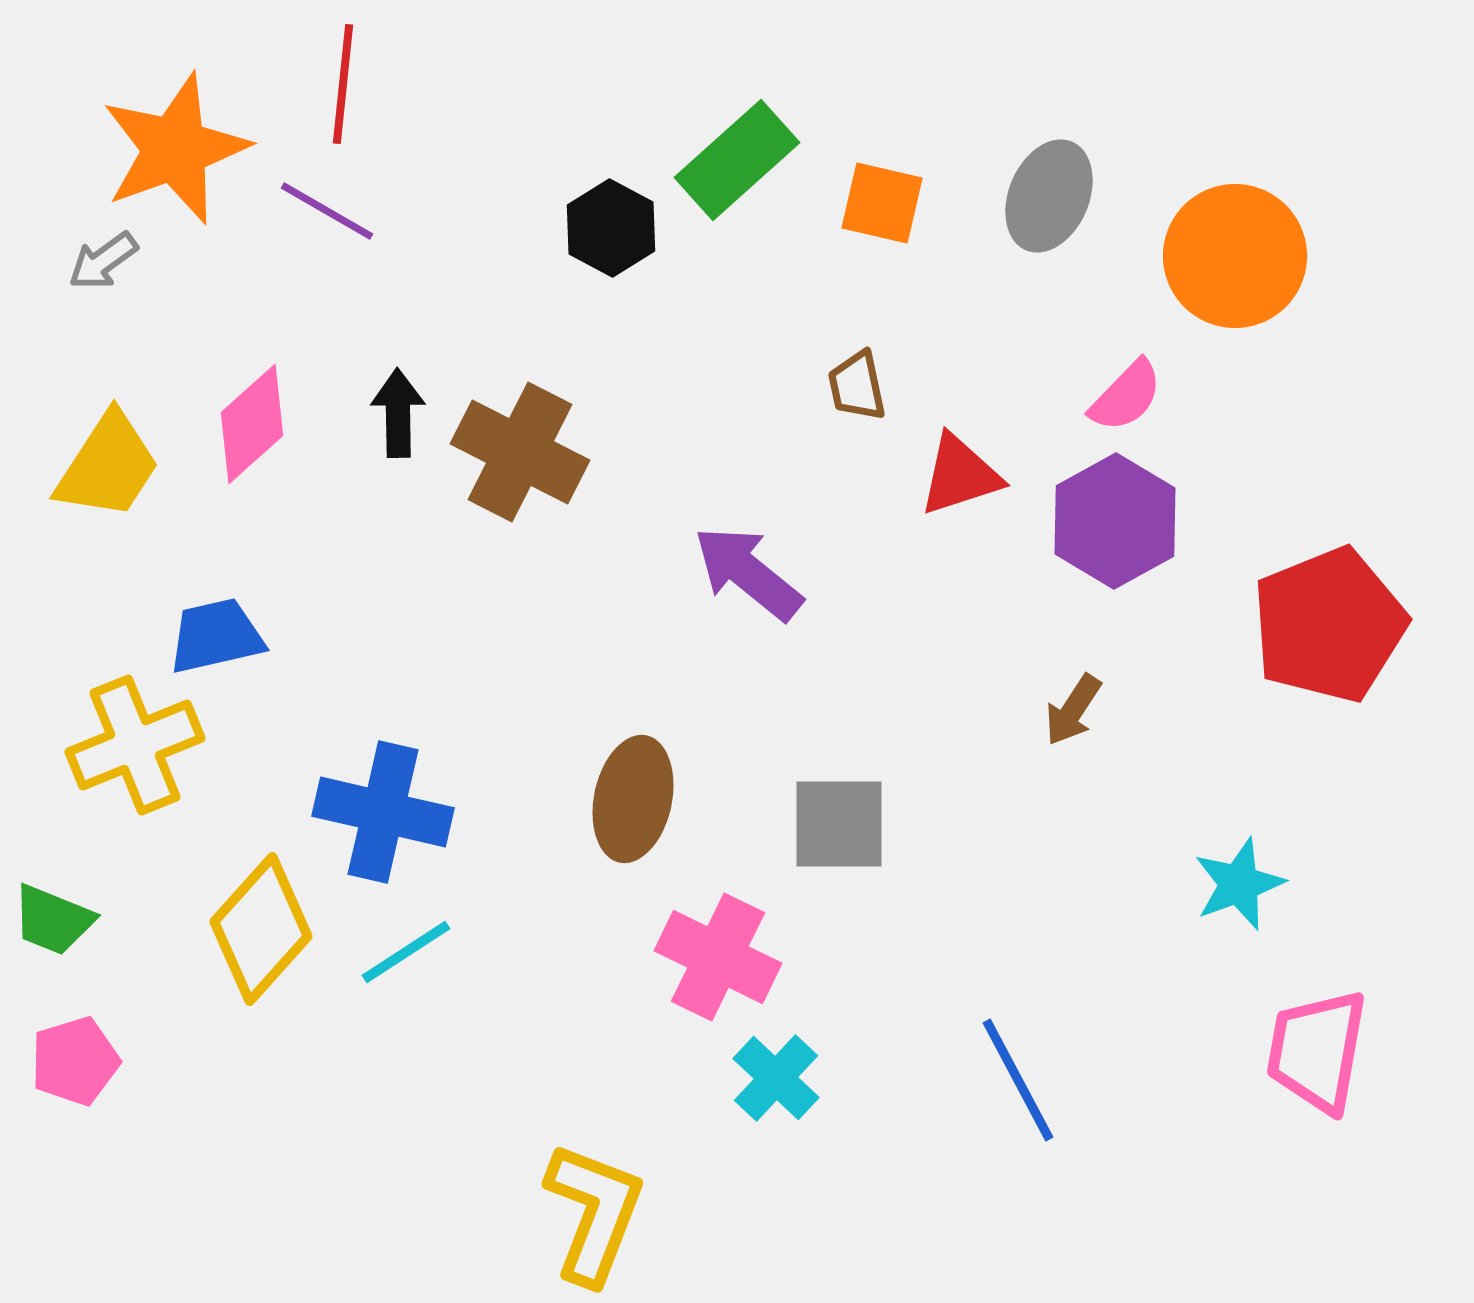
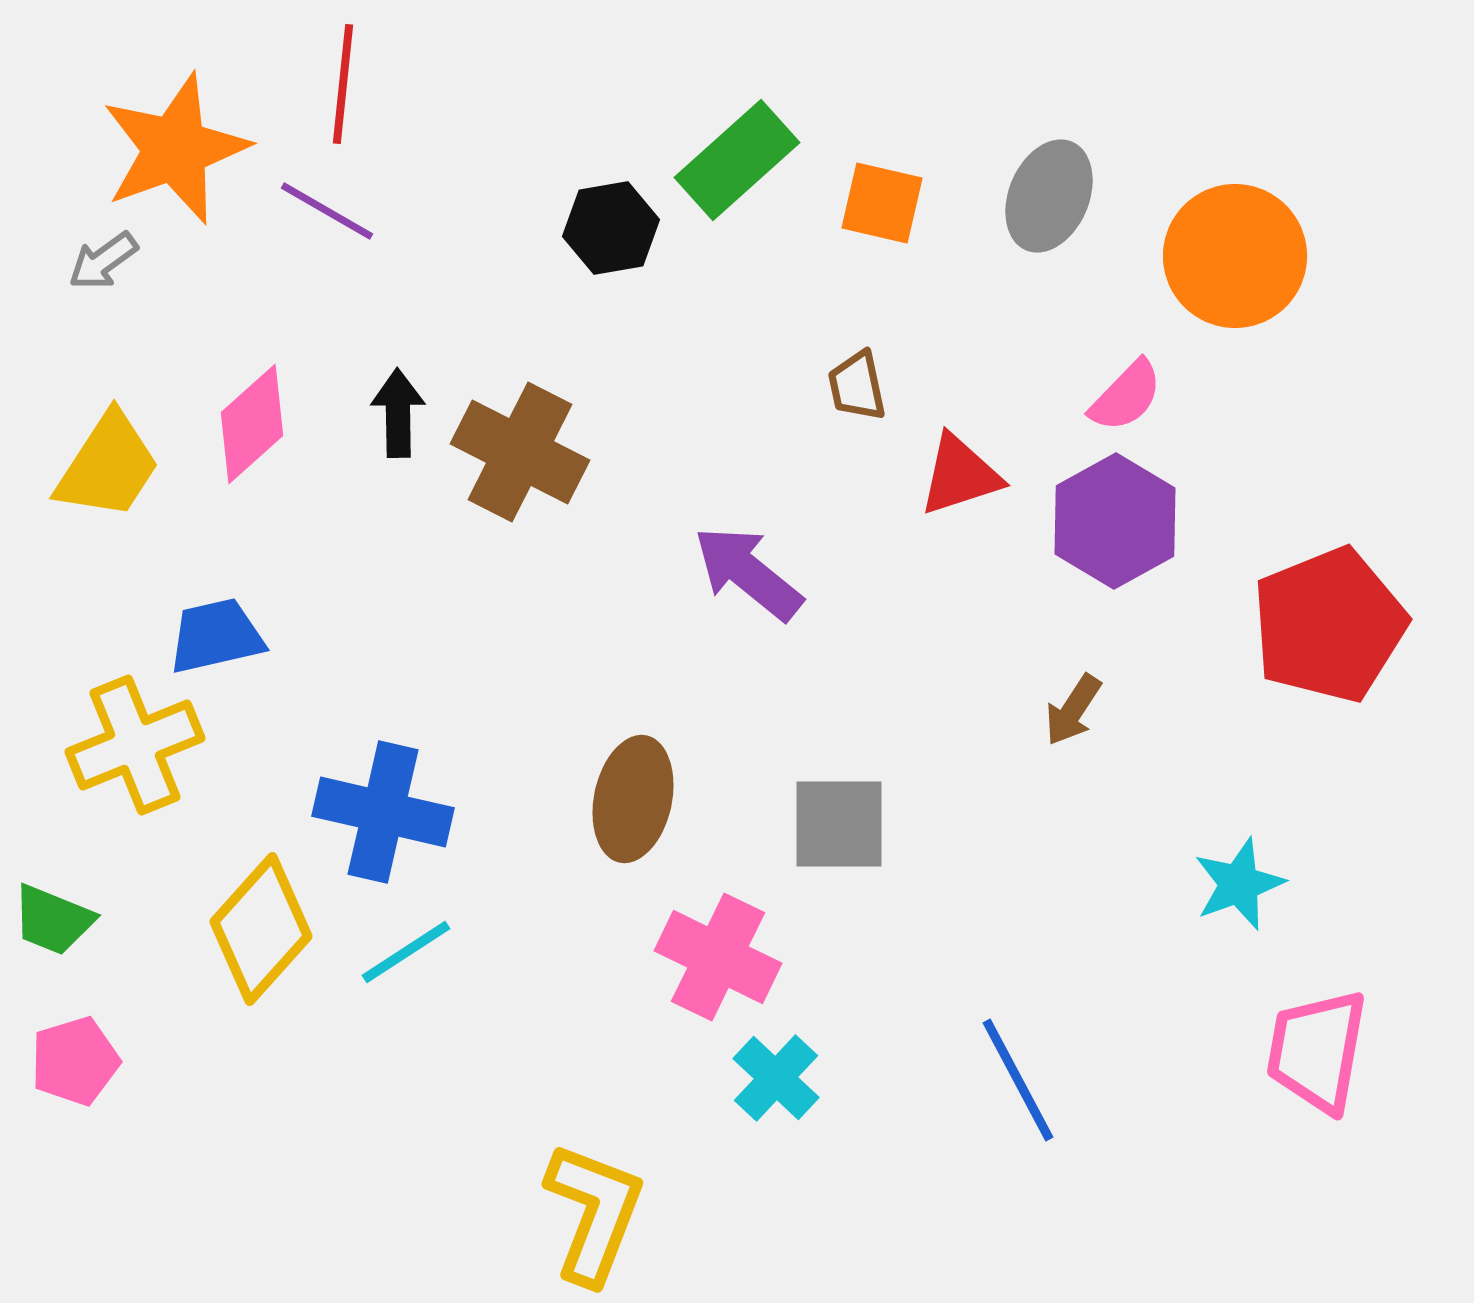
black hexagon: rotated 22 degrees clockwise
